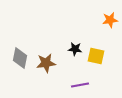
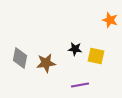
orange star: rotated 28 degrees clockwise
